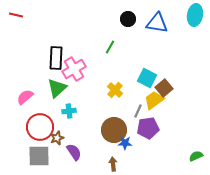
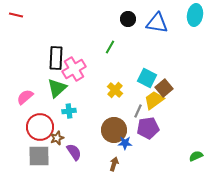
brown arrow: moved 1 px right; rotated 24 degrees clockwise
